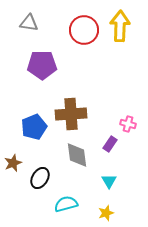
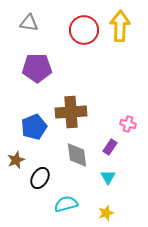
purple pentagon: moved 5 px left, 3 px down
brown cross: moved 2 px up
purple rectangle: moved 3 px down
brown star: moved 3 px right, 3 px up
cyan triangle: moved 1 px left, 4 px up
